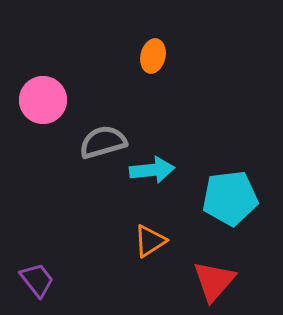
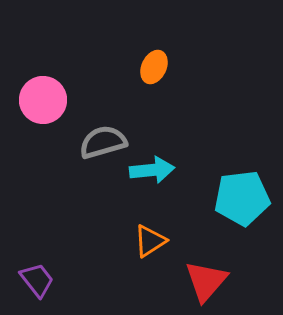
orange ellipse: moved 1 px right, 11 px down; rotated 12 degrees clockwise
cyan pentagon: moved 12 px right
red triangle: moved 8 px left
